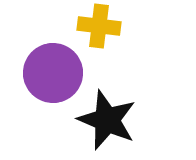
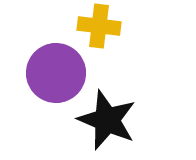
purple circle: moved 3 px right
